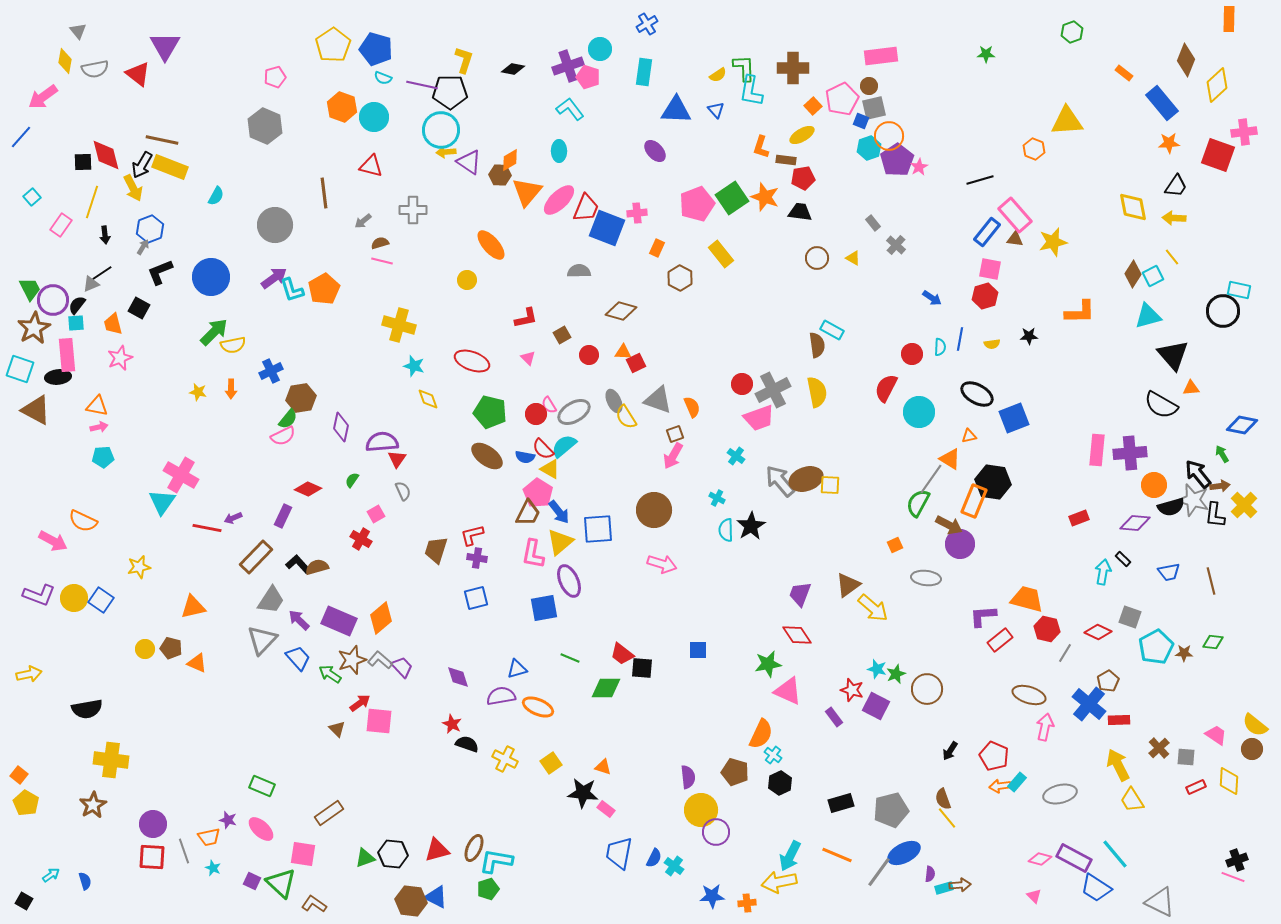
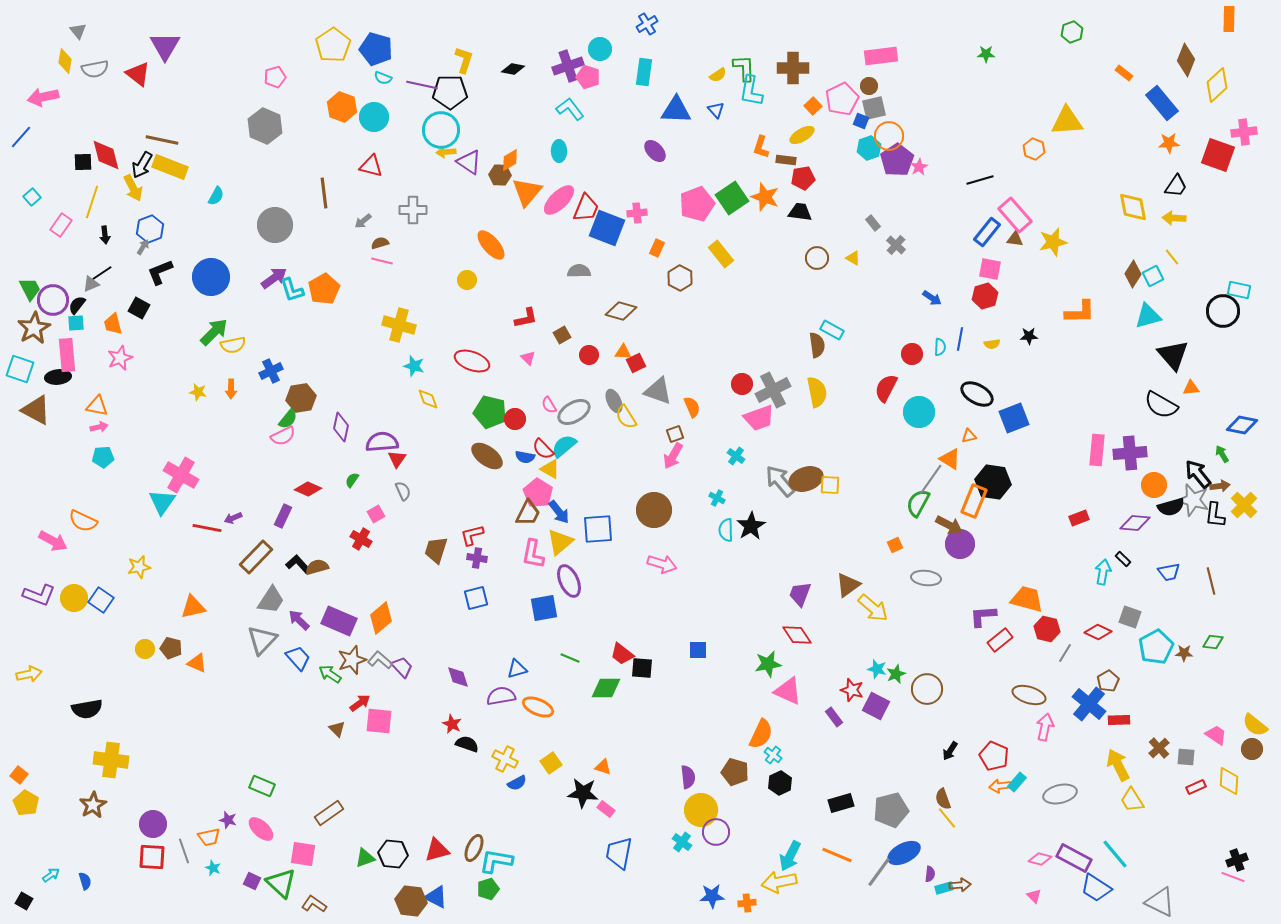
pink arrow at (43, 97): rotated 24 degrees clockwise
gray triangle at (658, 400): moved 9 px up
red circle at (536, 414): moved 21 px left, 5 px down
blue semicircle at (654, 858): moved 137 px left, 75 px up; rotated 36 degrees clockwise
cyan cross at (674, 866): moved 8 px right, 24 px up
